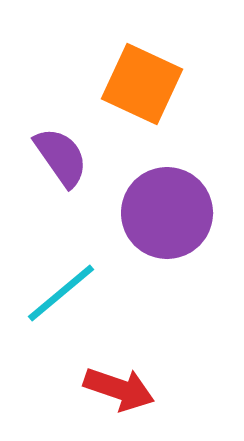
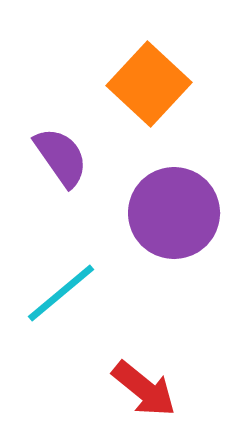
orange square: moved 7 px right; rotated 18 degrees clockwise
purple circle: moved 7 px right
red arrow: moved 25 px right; rotated 20 degrees clockwise
